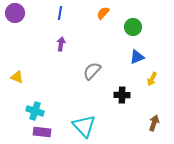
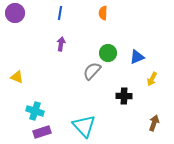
orange semicircle: rotated 40 degrees counterclockwise
green circle: moved 25 px left, 26 px down
black cross: moved 2 px right, 1 px down
purple rectangle: rotated 24 degrees counterclockwise
